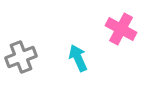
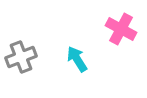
cyan arrow: moved 1 px left, 1 px down; rotated 8 degrees counterclockwise
